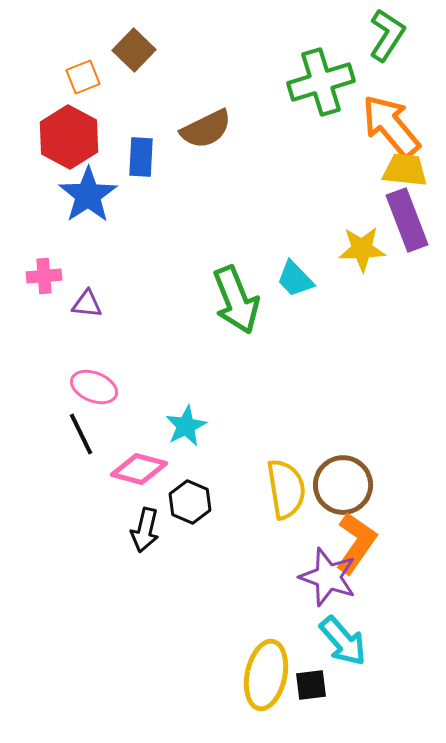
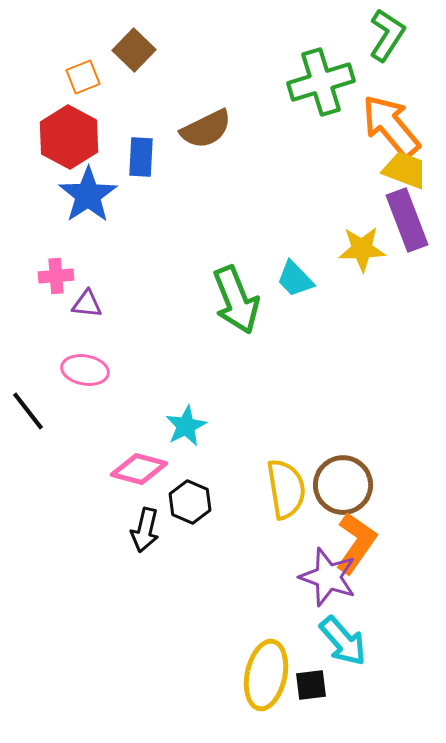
yellow trapezoid: rotated 15 degrees clockwise
pink cross: moved 12 px right
pink ellipse: moved 9 px left, 17 px up; rotated 12 degrees counterclockwise
black line: moved 53 px left, 23 px up; rotated 12 degrees counterclockwise
